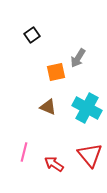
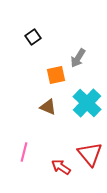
black square: moved 1 px right, 2 px down
orange square: moved 3 px down
cyan cross: moved 5 px up; rotated 16 degrees clockwise
red triangle: moved 1 px up
red arrow: moved 7 px right, 3 px down
